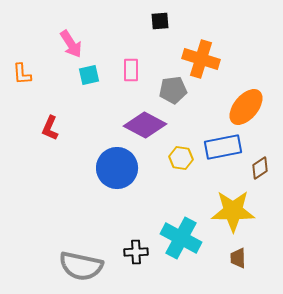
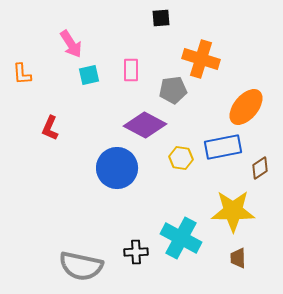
black square: moved 1 px right, 3 px up
